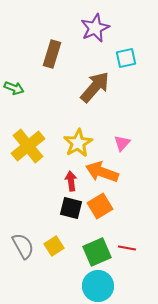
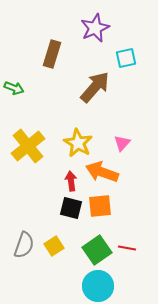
yellow star: rotated 12 degrees counterclockwise
orange square: rotated 25 degrees clockwise
gray semicircle: moved 1 px right, 1 px up; rotated 48 degrees clockwise
green square: moved 2 px up; rotated 12 degrees counterclockwise
